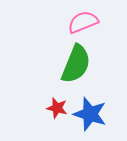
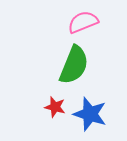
green semicircle: moved 2 px left, 1 px down
red star: moved 2 px left, 1 px up
